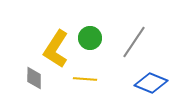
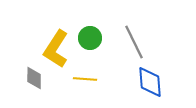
gray line: rotated 60 degrees counterclockwise
blue diamond: moved 1 px left, 1 px up; rotated 64 degrees clockwise
